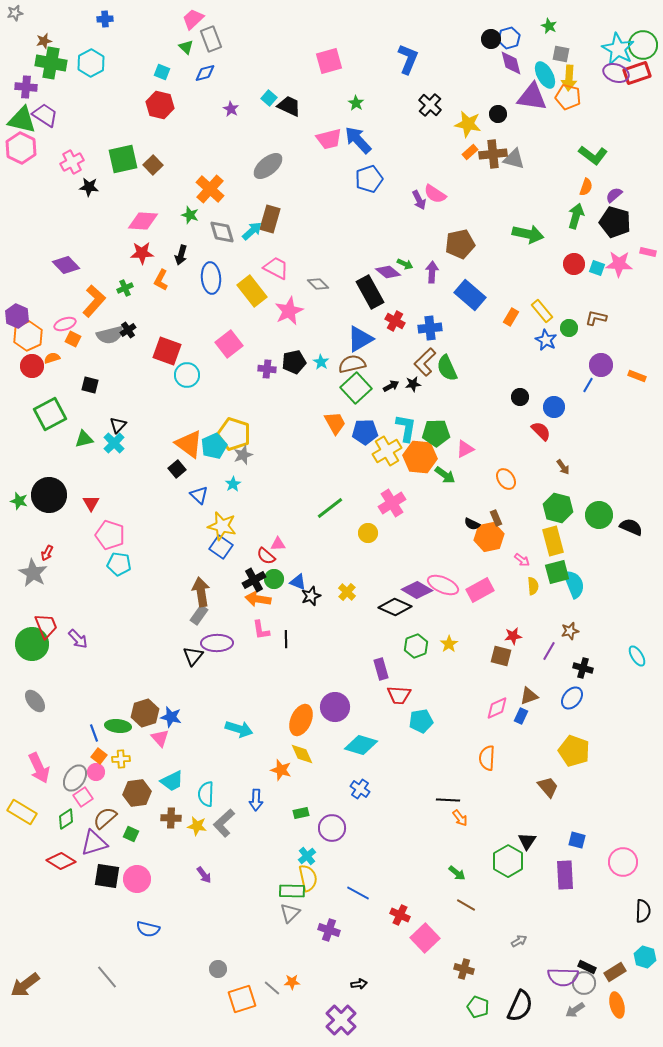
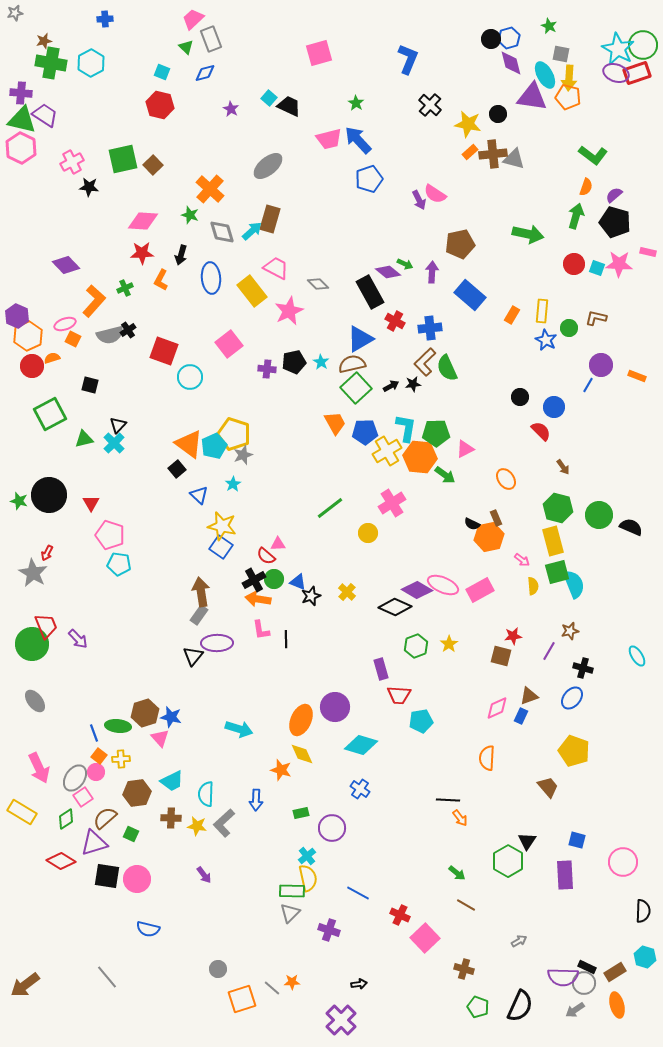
pink square at (329, 61): moved 10 px left, 8 px up
purple cross at (26, 87): moved 5 px left, 6 px down
yellow rectangle at (542, 311): rotated 45 degrees clockwise
orange rectangle at (511, 317): moved 1 px right, 2 px up
red square at (167, 351): moved 3 px left
cyan circle at (187, 375): moved 3 px right, 2 px down
